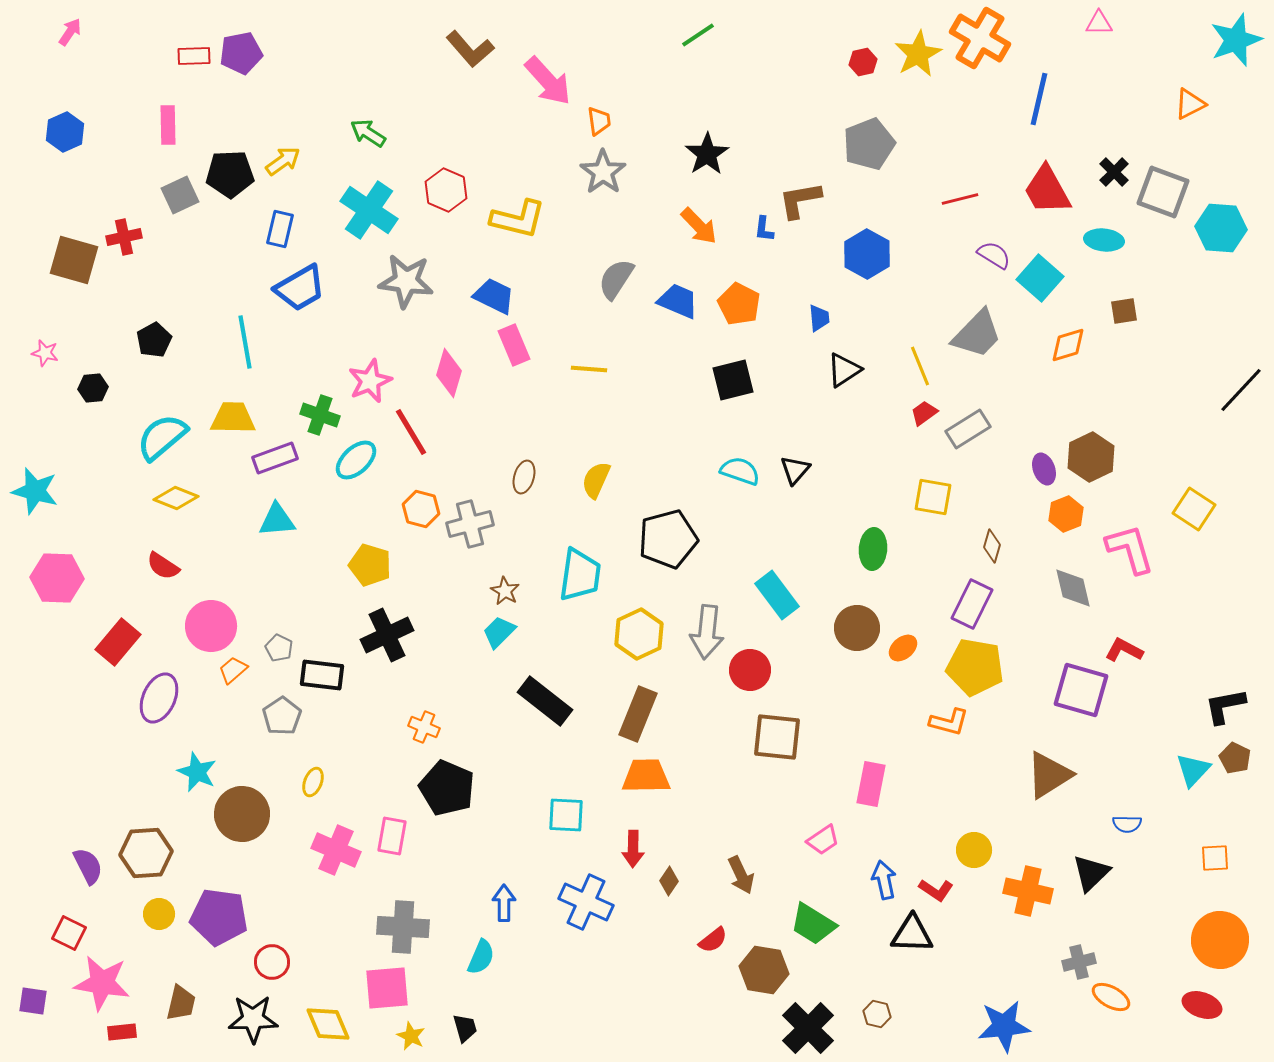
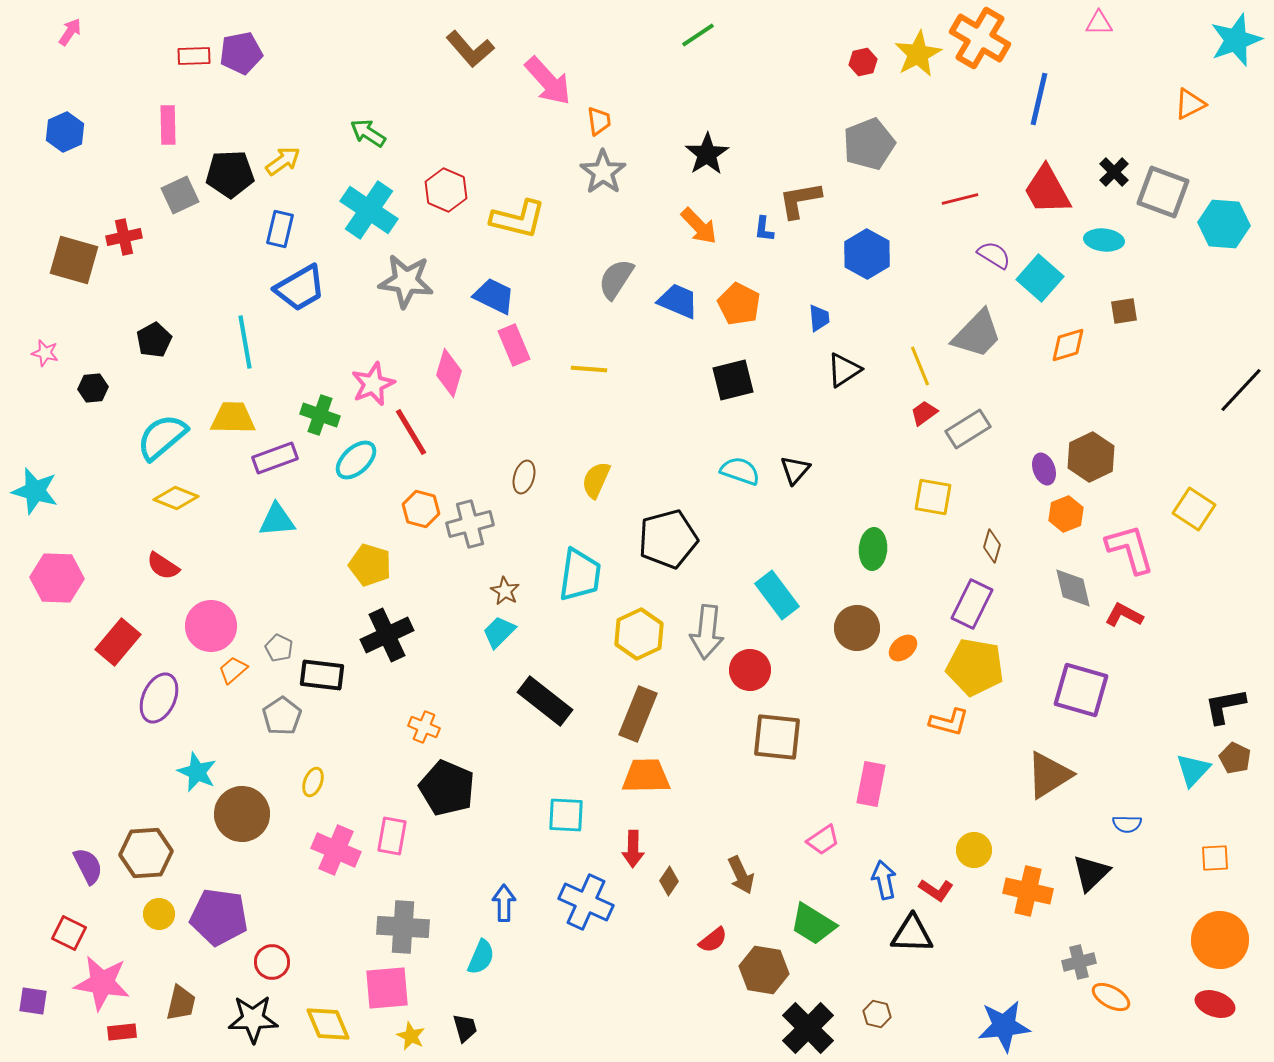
cyan hexagon at (1221, 228): moved 3 px right, 4 px up
pink star at (370, 381): moved 3 px right, 3 px down
red L-shape at (1124, 650): moved 35 px up
red ellipse at (1202, 1005): moved 13 px right, 1 px up
